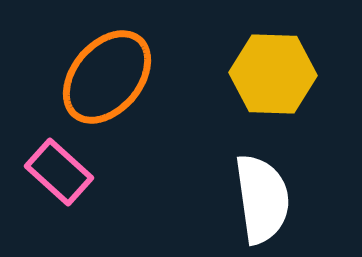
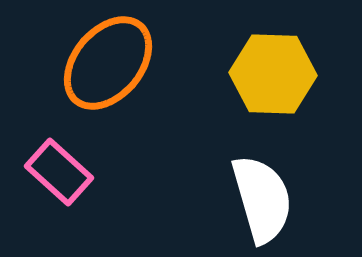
orange ellipse: moved 1 px right, 14 px up
white semicircle: rotated 8 degrees counterclockwise
